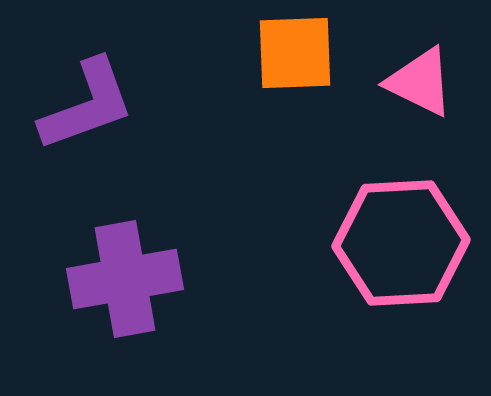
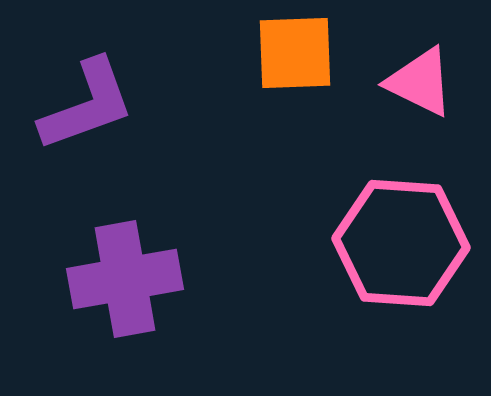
pink hexagon: rotated 7 degrees clockwise
